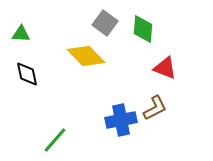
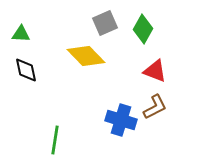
gray square: rotated 30 degrees clockwise
green diamond: rotated 24 degrees clockwise
red triangle: moved 10 px left, 3 px down
black diamond: moved 1 px left, 4 px up
brown L-shape: moved 1 px up
blue cross: rotated 28 degrees clockwise
green line: rotated 32 degrees counterclockwise
